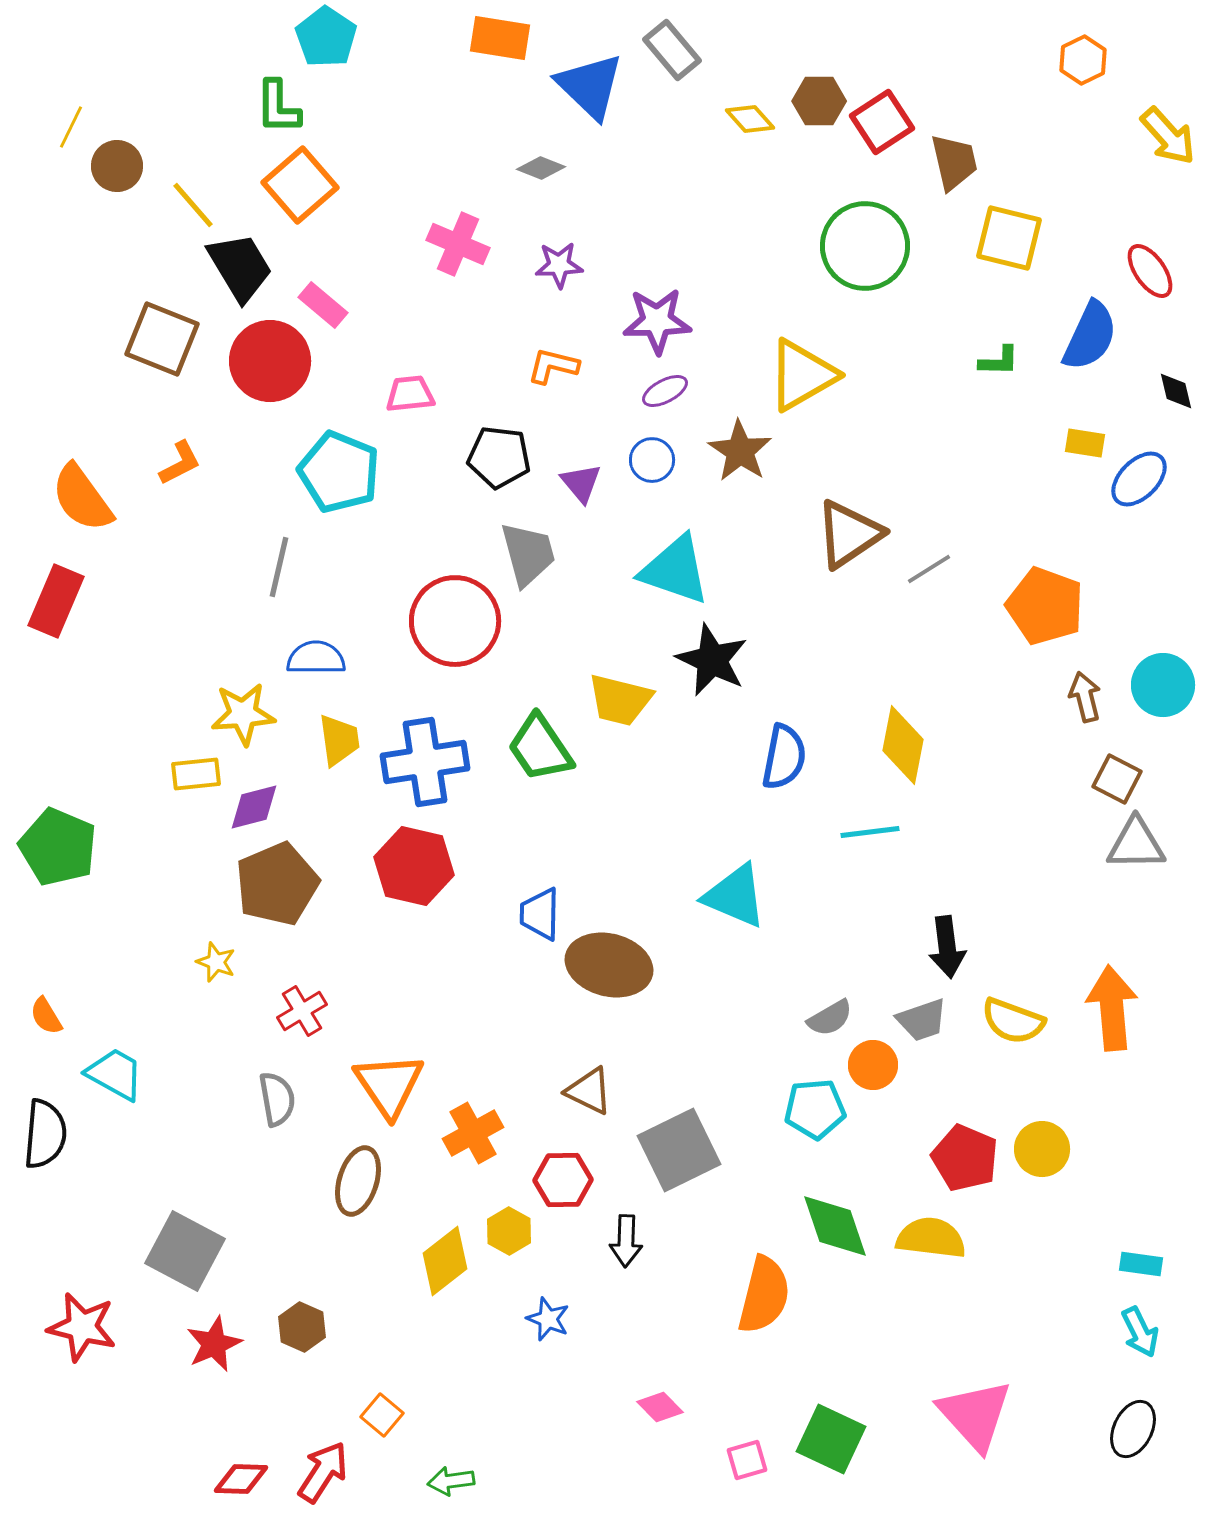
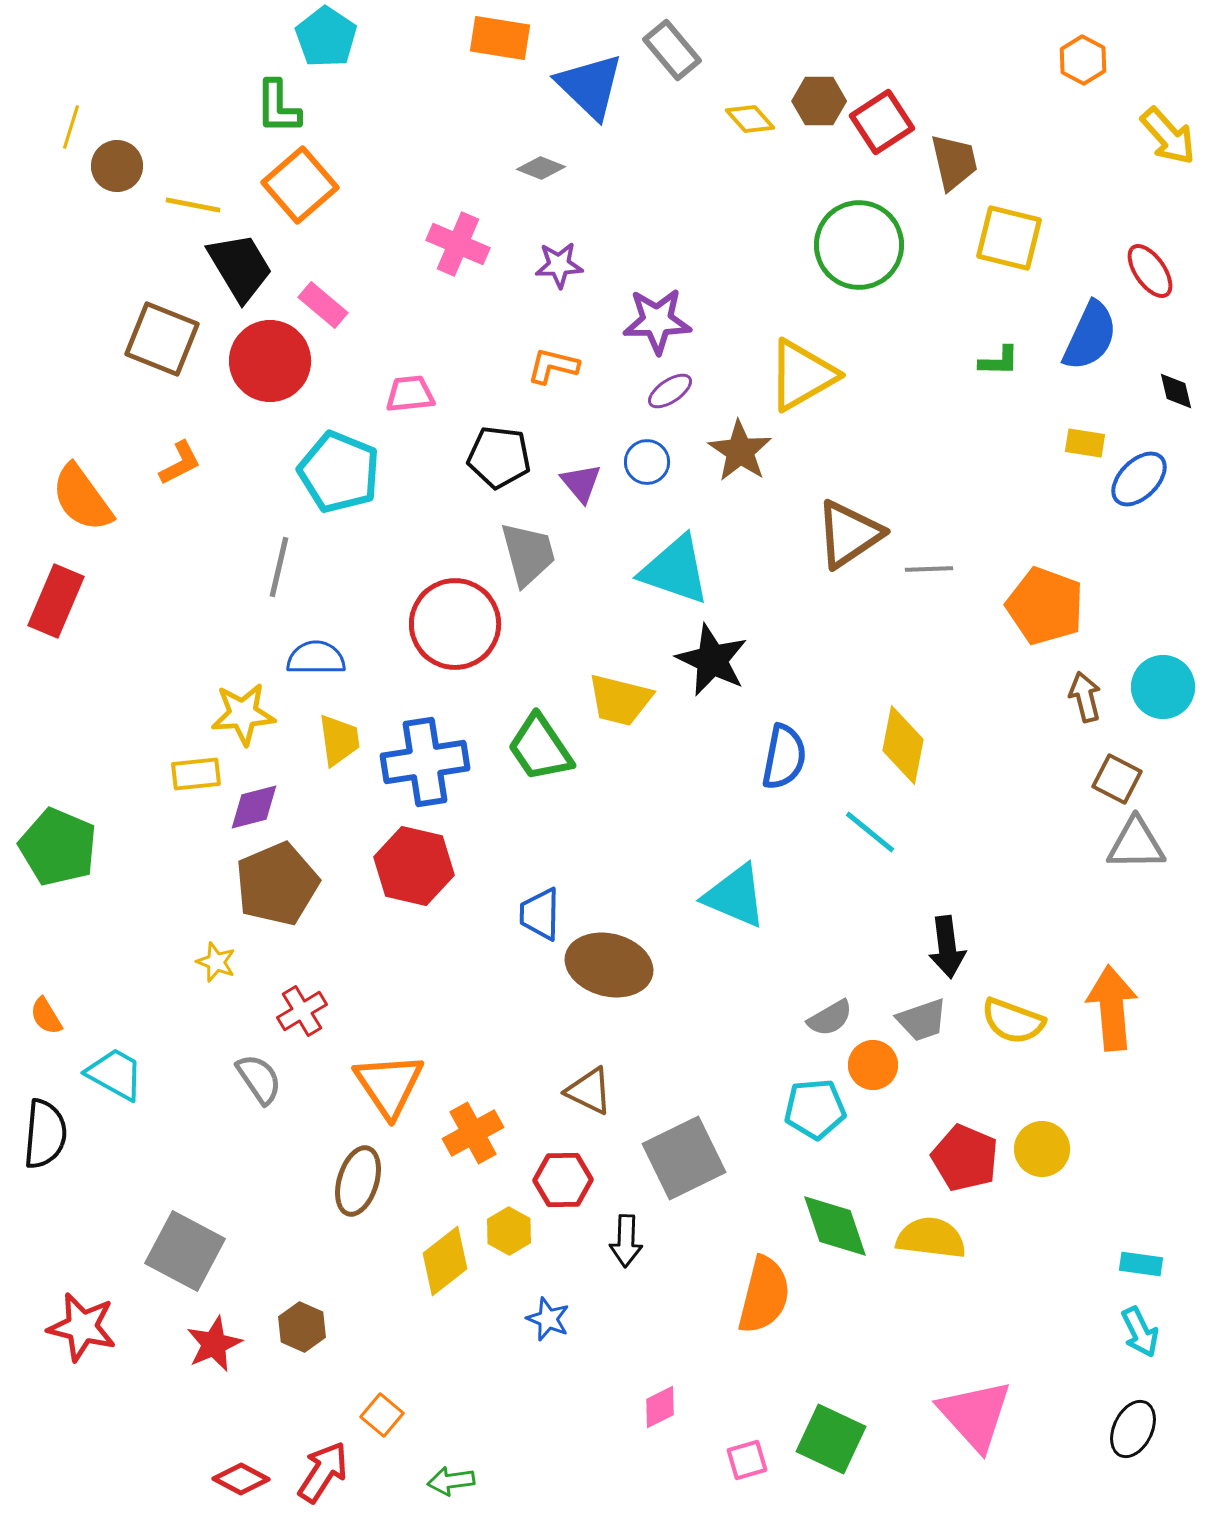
orange hexagon at (1083, 60): rotated 6 degrees counterclockwise
yellow line at (71, 127): rotated 9 degrees counterclockwise
yellow line at (193, 205): rotated 38 degrees counterclockwise
green circle at (865, 246): moved 6 px left, 1 px up
purple ellipse at (665, 391): moved 5 px right; rotated 6 degrees counterclockwise
blue circle at (652, 460): moved 5 px left, 2 px down
gray line at (929, 569): rotated 30 degrees clockwise
red circle at (455, 621): moved 3 px down
cyan circle at (1163, 685): moved 2 px down
cyan line at (870, 832): rotated 46 degrees clockwise
gray semicircle at (277, 1099): moved 18 px left, 20 px up; rotated 24 degrees counterclockwise
gray square at (679, 1150): moved 5 px right, 8 px down
pink diamond at (660, 1407): rotated 72 degrees counterclockwise
red diamond at (241, 1479): rotated 26 degrees clockwise
